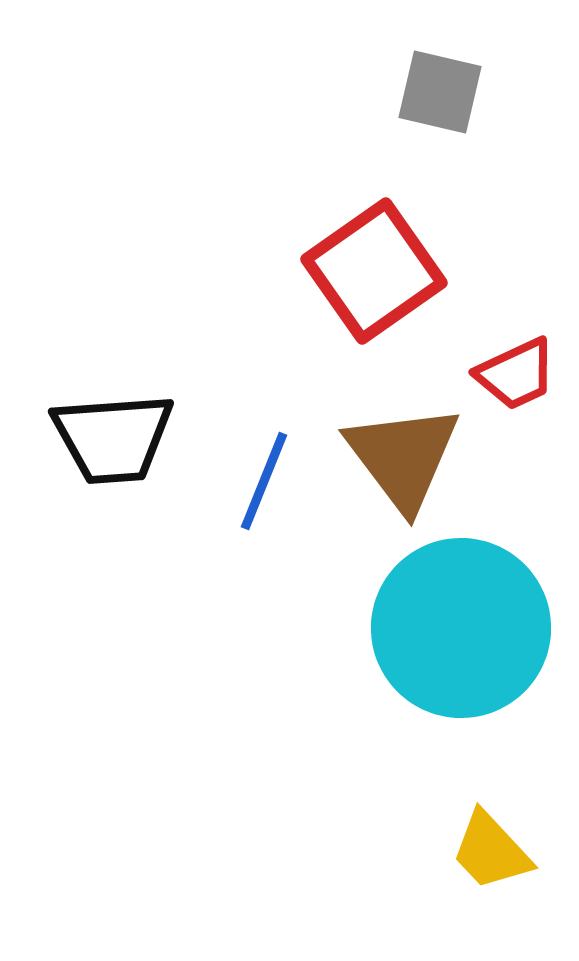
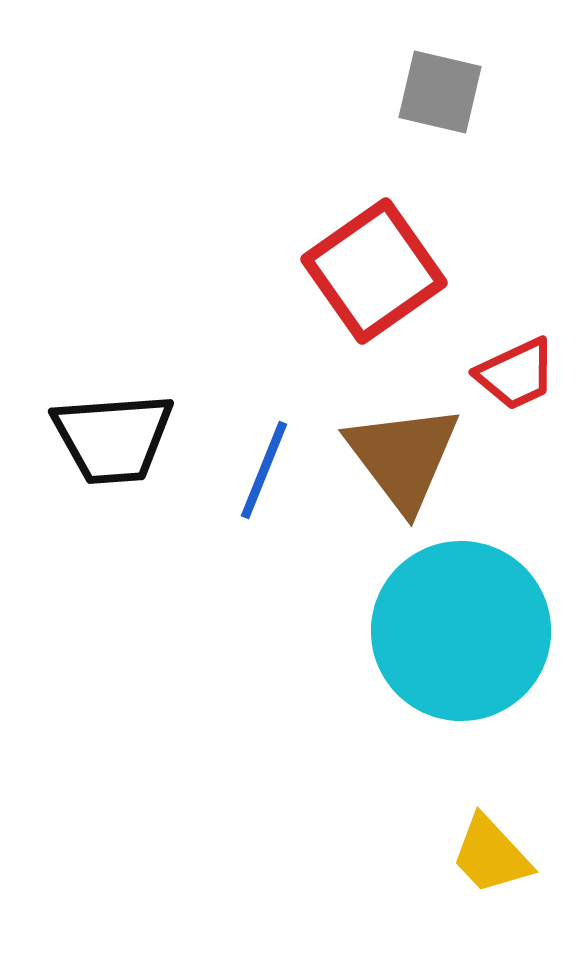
blue line: moved 11 px up
cyan circle: moved 3 px down
yellow trapezoid: moved 4 px down
